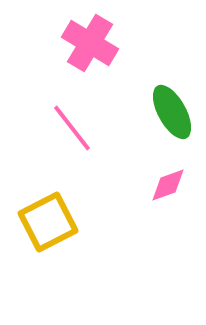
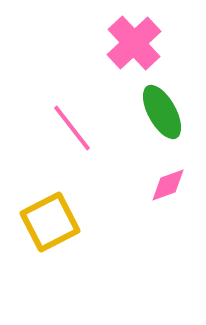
pink cross: moved 44 px right; rotated 16 degrees clockwise
green ellipse: moved 10 px left
yellow square: moved 2 px right
